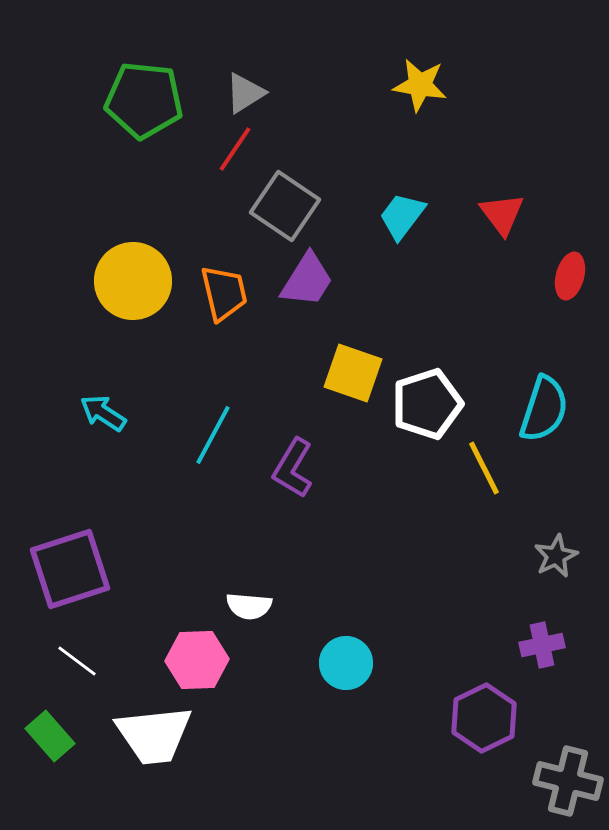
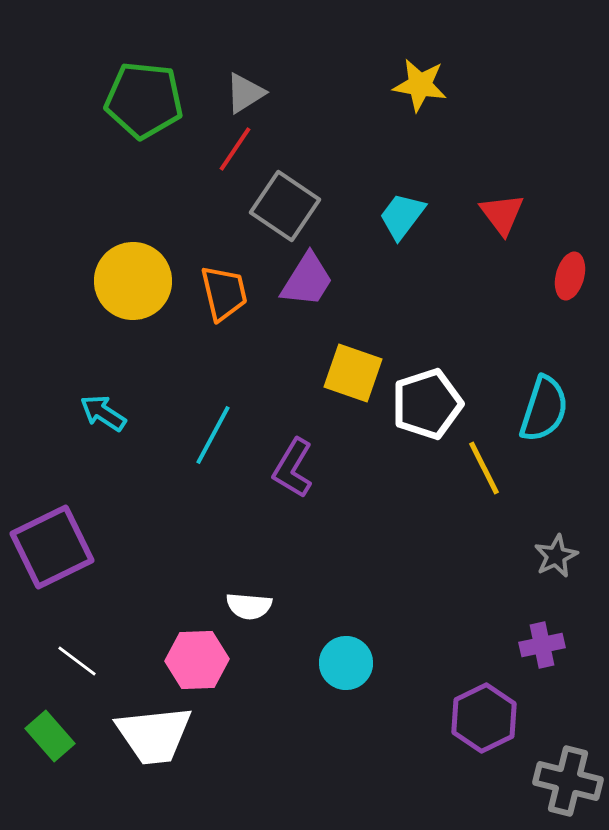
purple square: moved 18 px left, 22 px up; rotated 8 degrees counterclockwise
